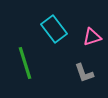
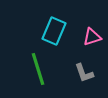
cyan rectangle: moved 2 px down; rotated 60 degrees clockwise
green line: moved 13 px right, 6 px down
